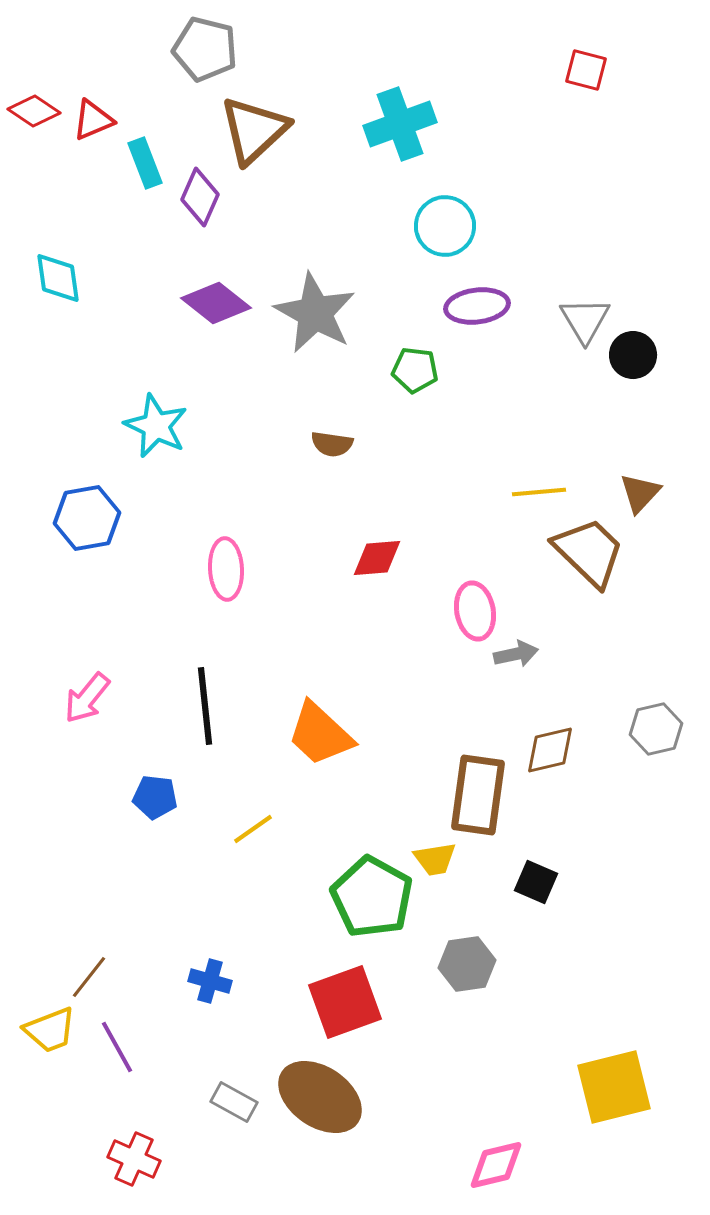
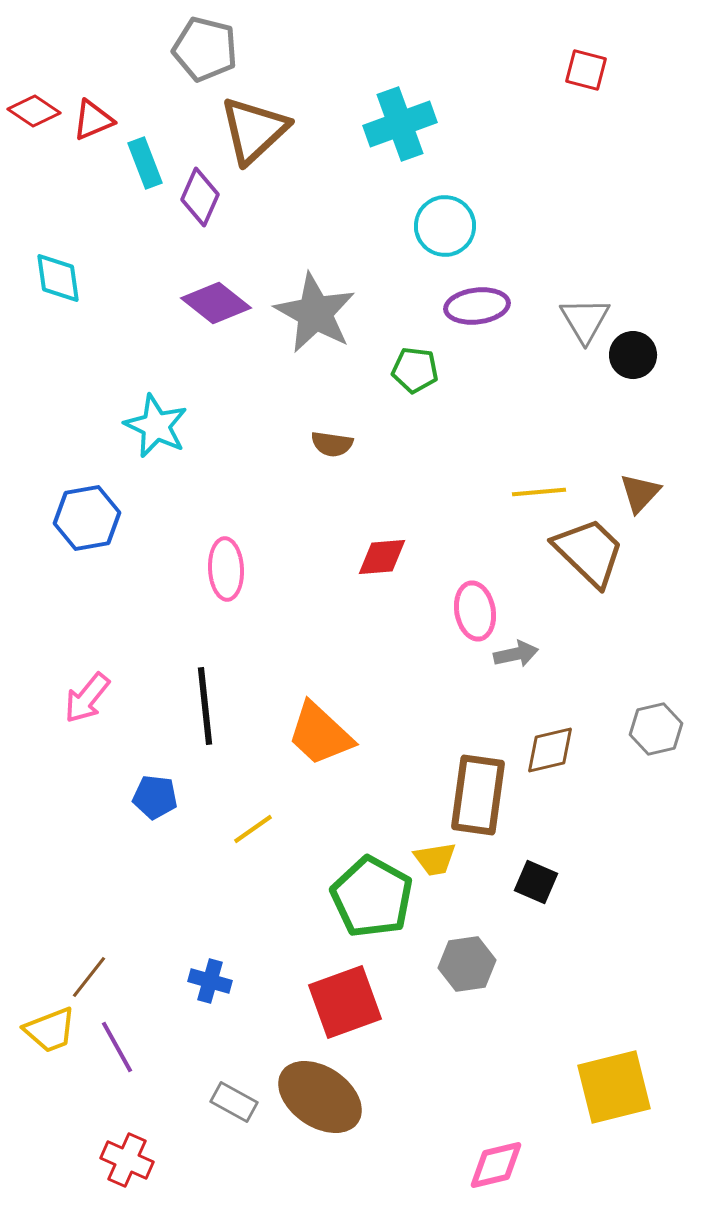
red diamond at (377, 558): moved 5 px right, 1 px up
red cross at (134, 1159): moved 7 px left, 1 px down
